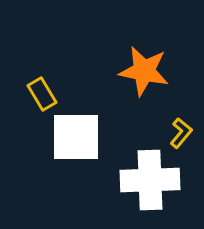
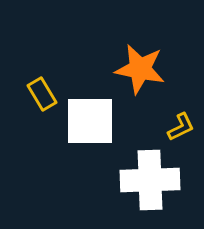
orange star: moved 4 px left, 2 px up
yellow L-shape: moved 6 px up; rotated 24 degrees clockwise
white square: moved 14 px right, 16 px up
